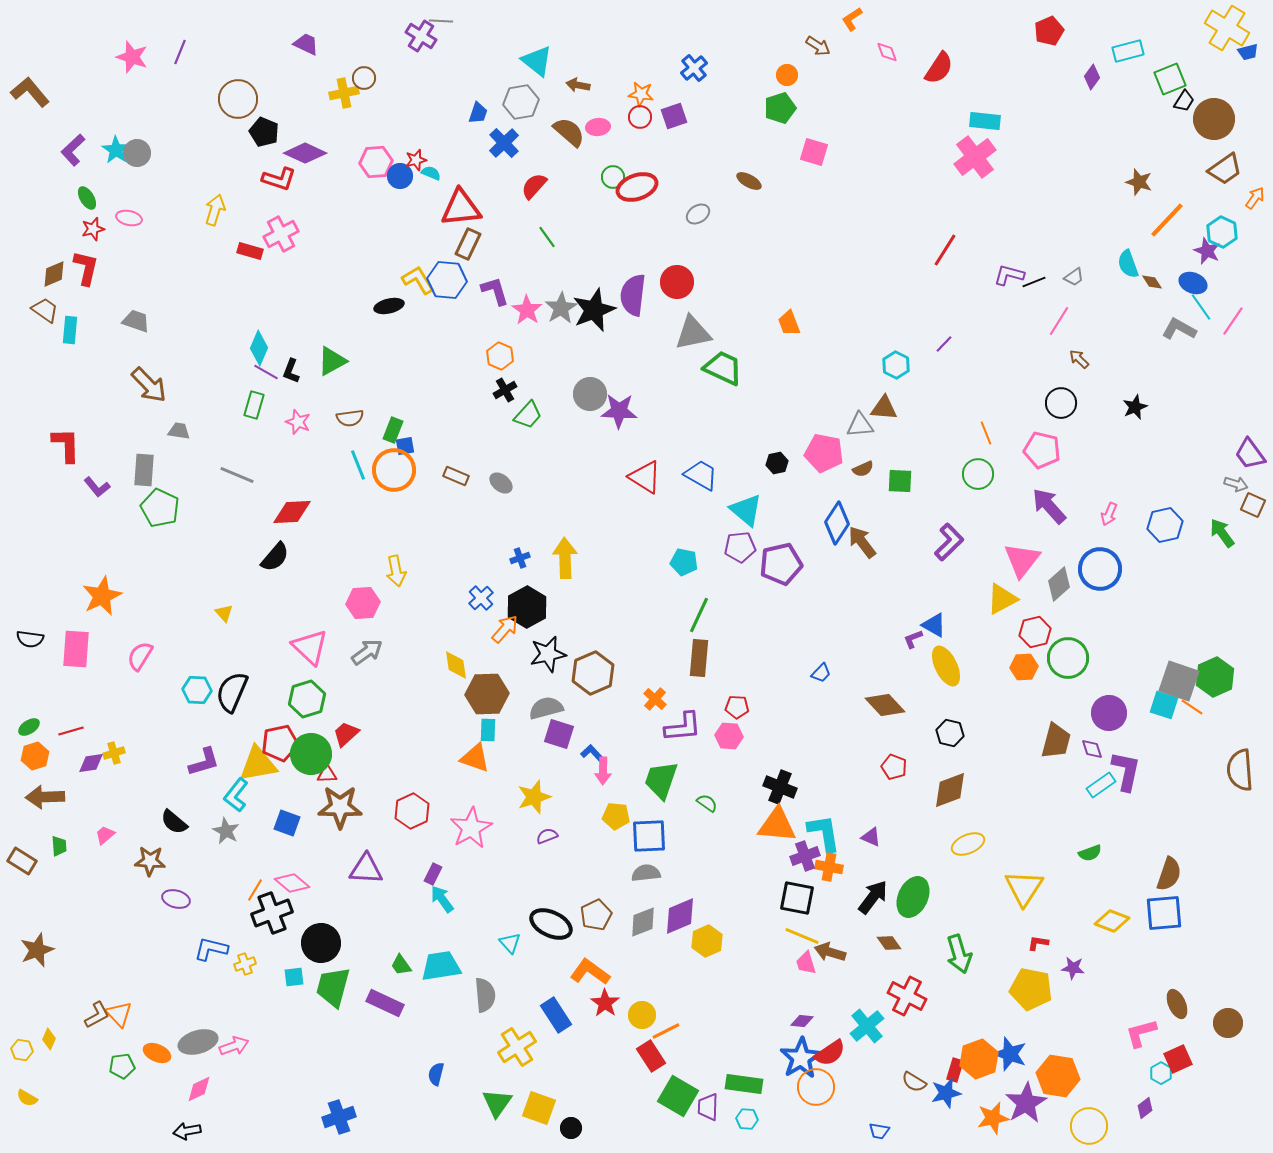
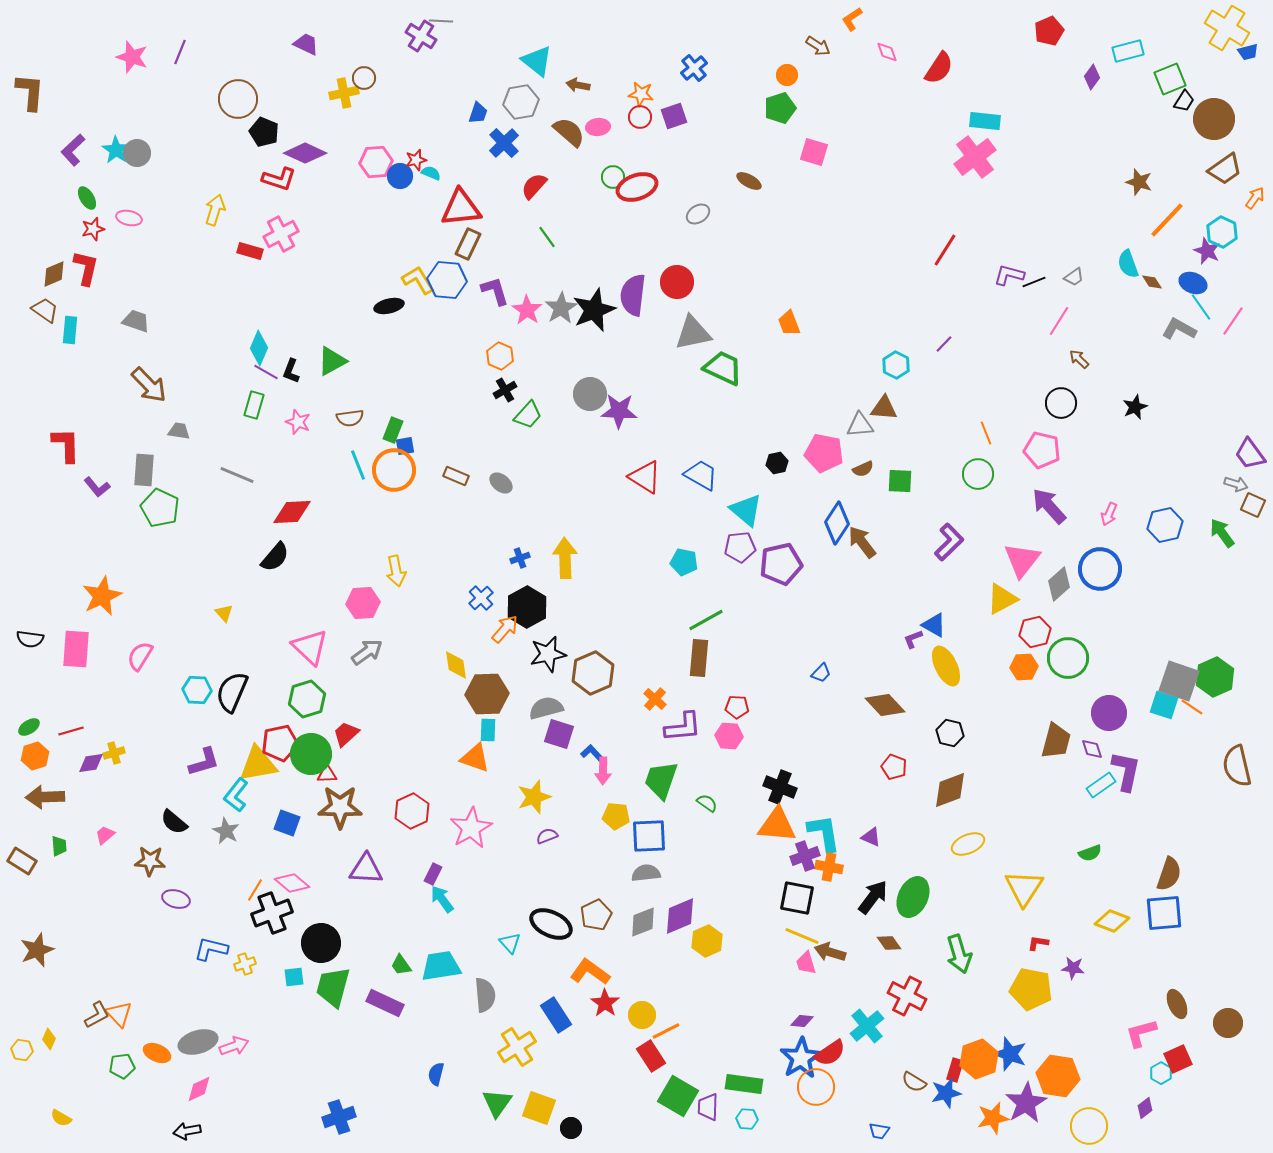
brown L-shape at (30, 92): rotated 45 degrees clockwise
green line at (699, 615): moved 7 px right, 5 px down; rotated 36 degrees clockwise
brown semicircle at (1240, 770): moved 3 px left, 4 px up; rotated 9 degrees counterclockwise
yellow semicircle at (27, 1098): moved 34 px right, 20 px down
